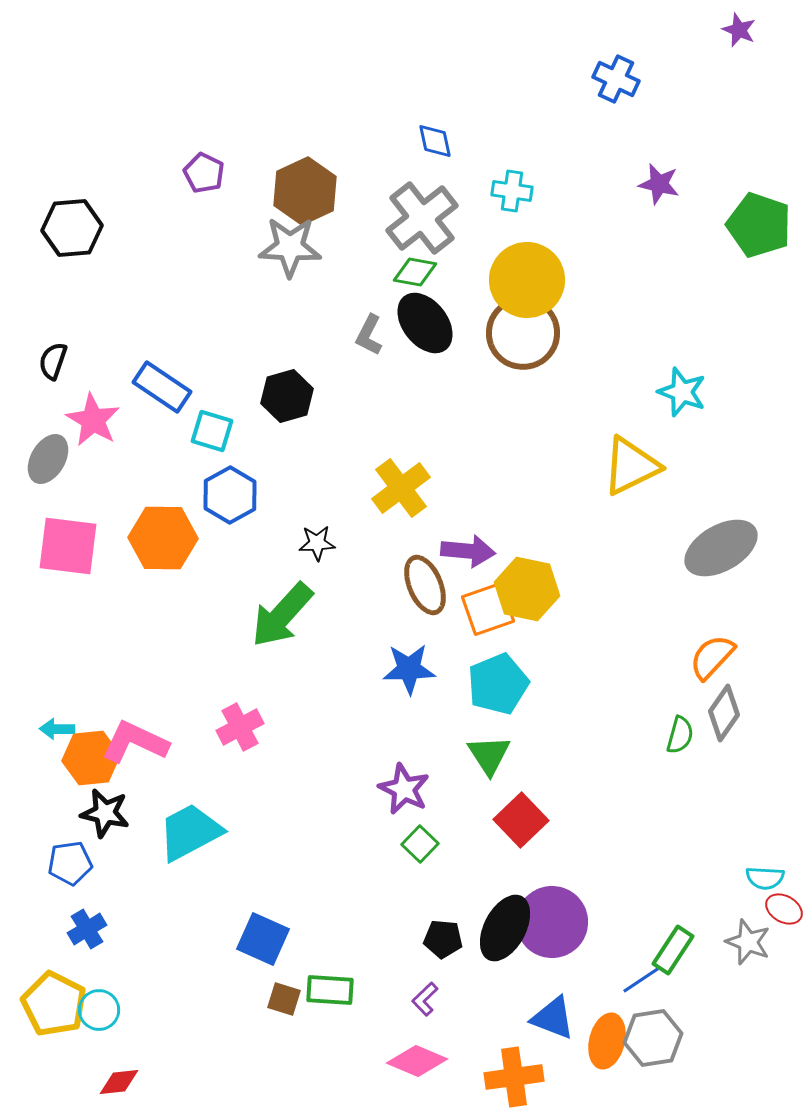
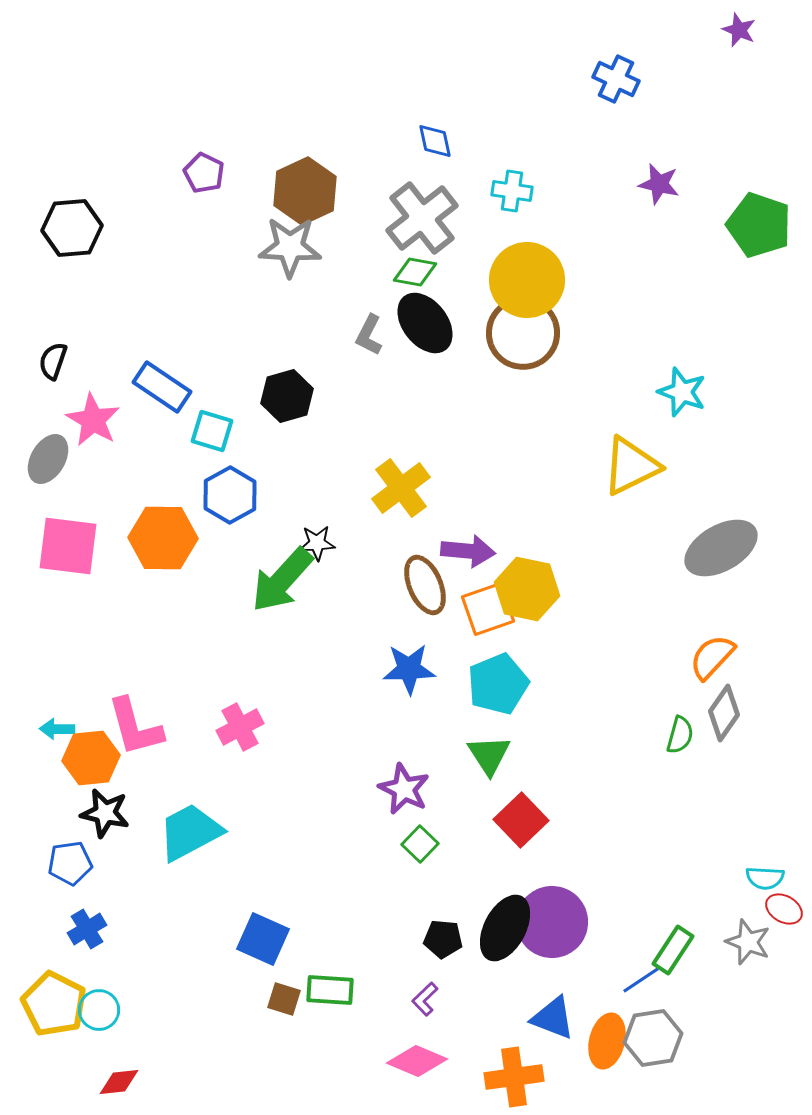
green arrow at (282, 615): moved 35 px up
pink L-shape at (135, 742): moved 15 px up; rotated 130 degrees counterclockwise
